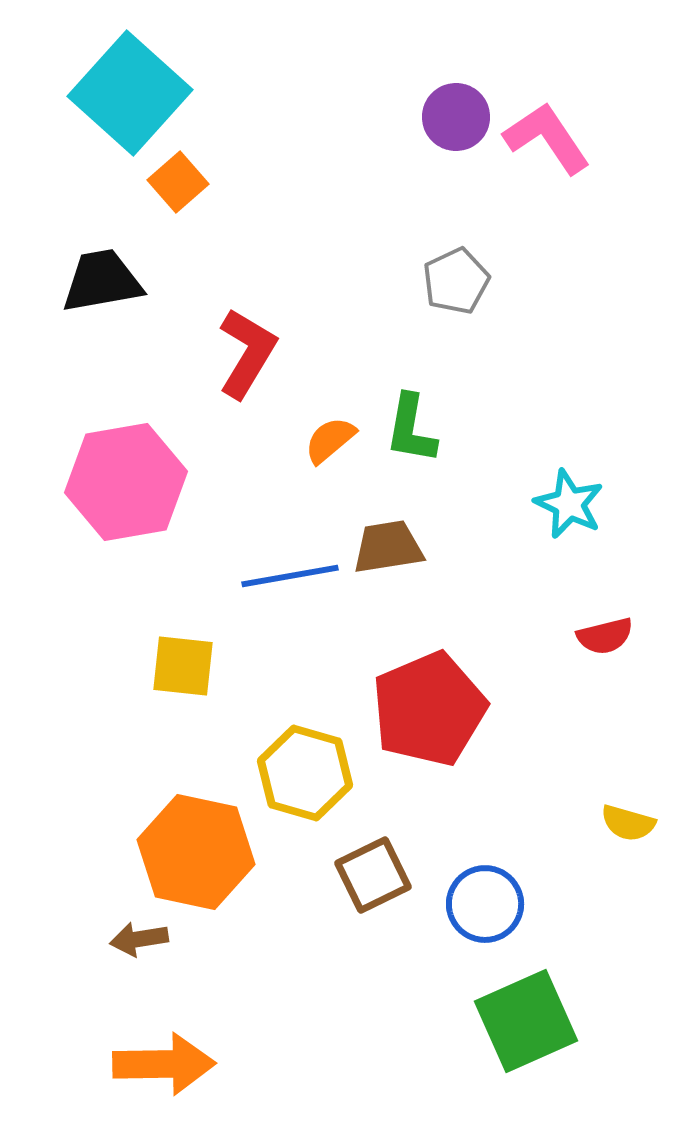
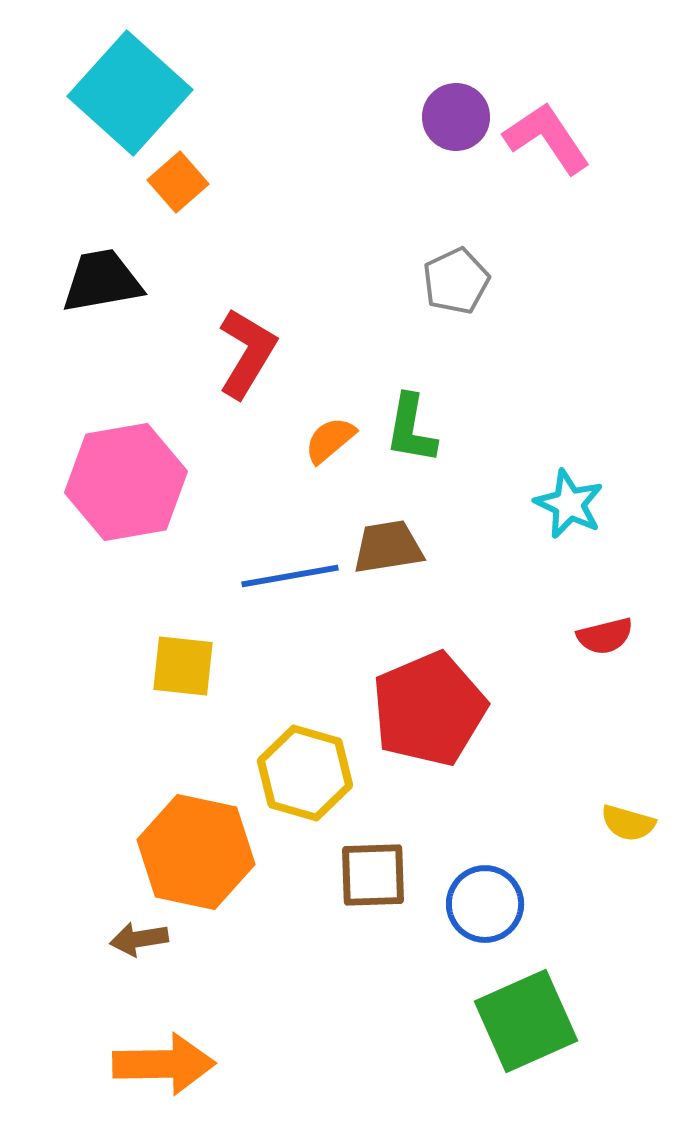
brown square: rotated 24 degrees clockwise
